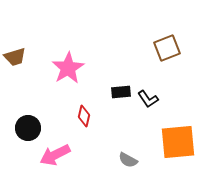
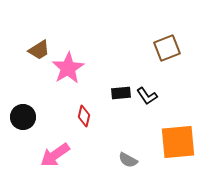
brown trapezoid: moved 24 px right, 7 px up; rotated 15 degrees counterclockwise
black rectangle: moved 1 px down
black L-shape: moved 1 px left, 3 px up
black circle: moved 5 px left, 11 px up
pink arrow: rotated 8 degrees counterclockwise
